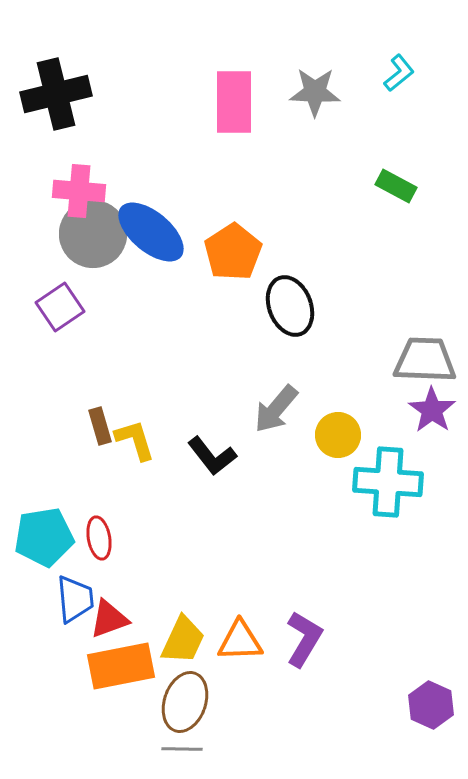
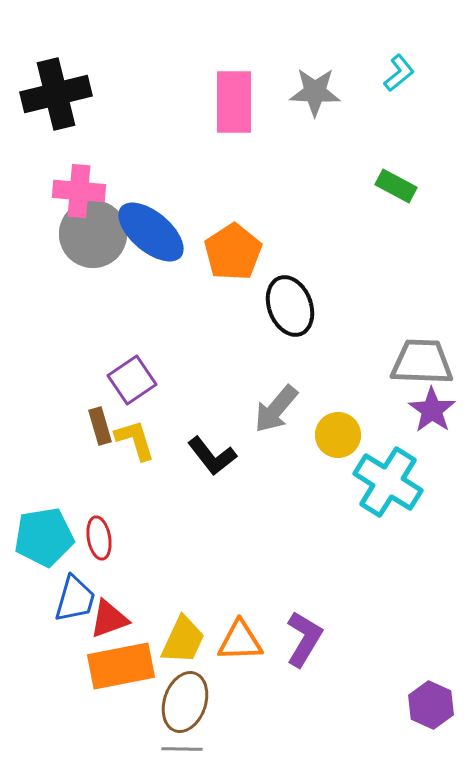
purple square: moved 72 px right, 73 px down
gray trapezoid: moved 3 px left, 2 px down
cyan cross: rotated 28 degrees clockwise
blue trapezoid: rotated 21 degrees clockwise
